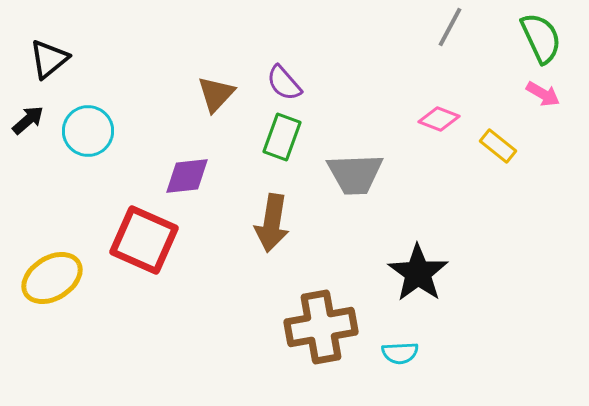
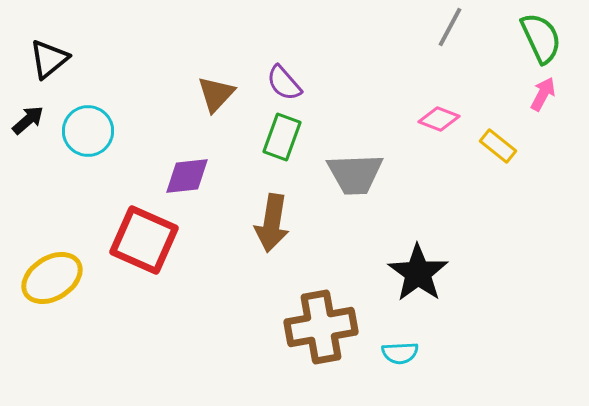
pink arrow: rotated 92 degrees counterclockwise
